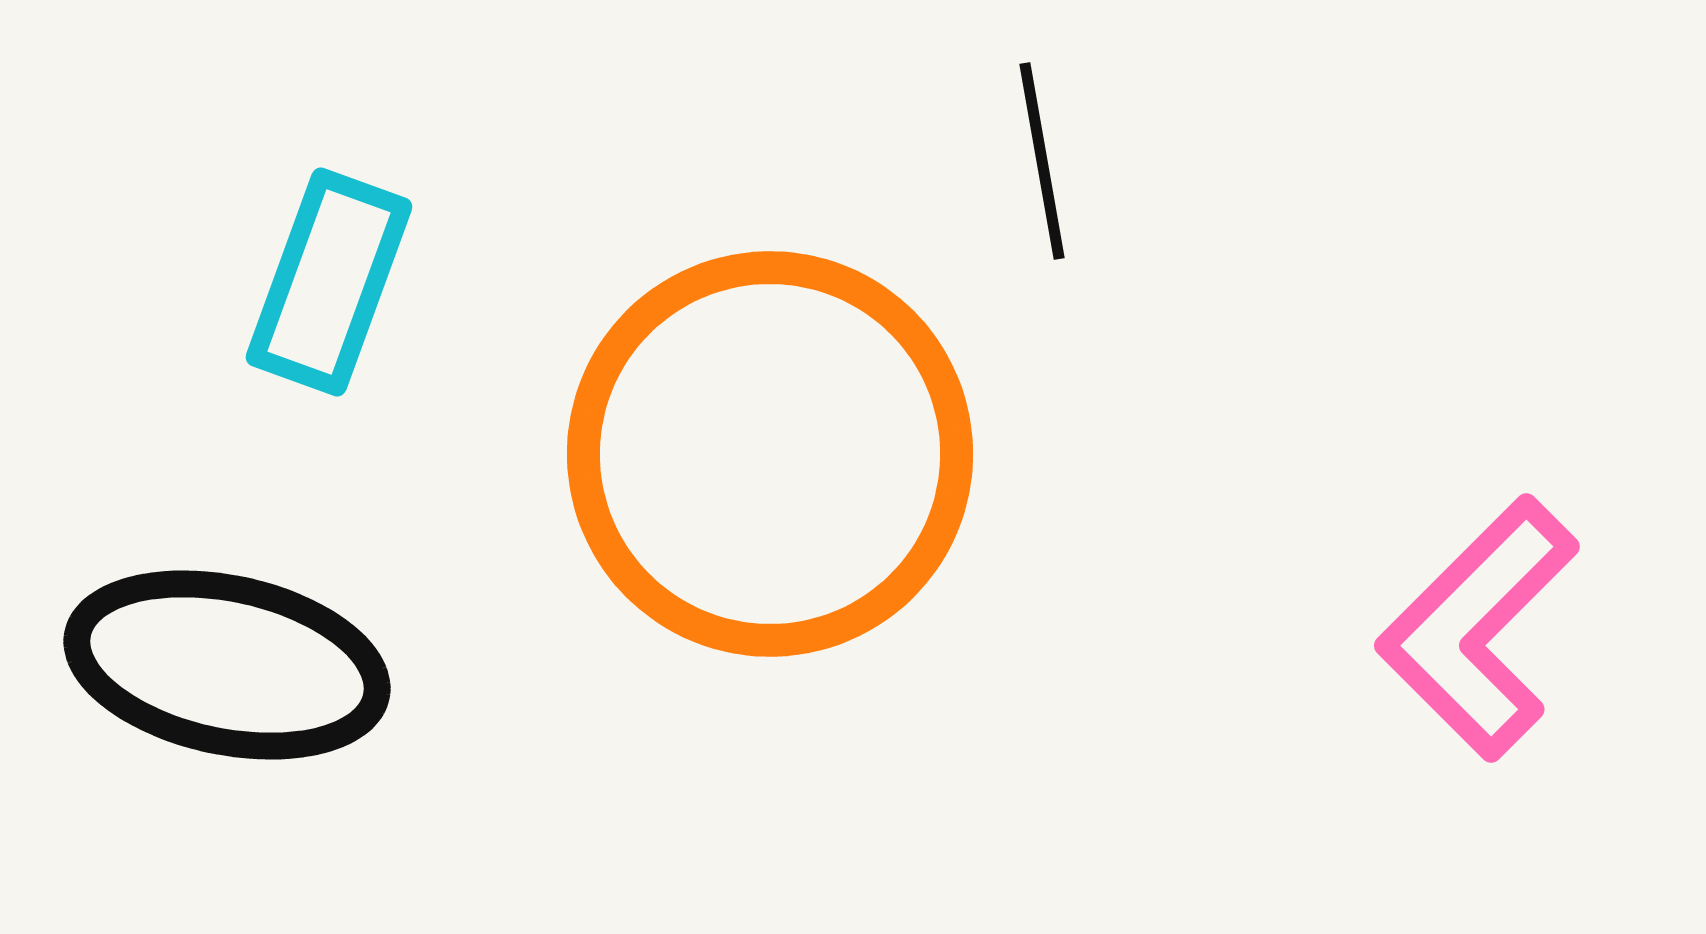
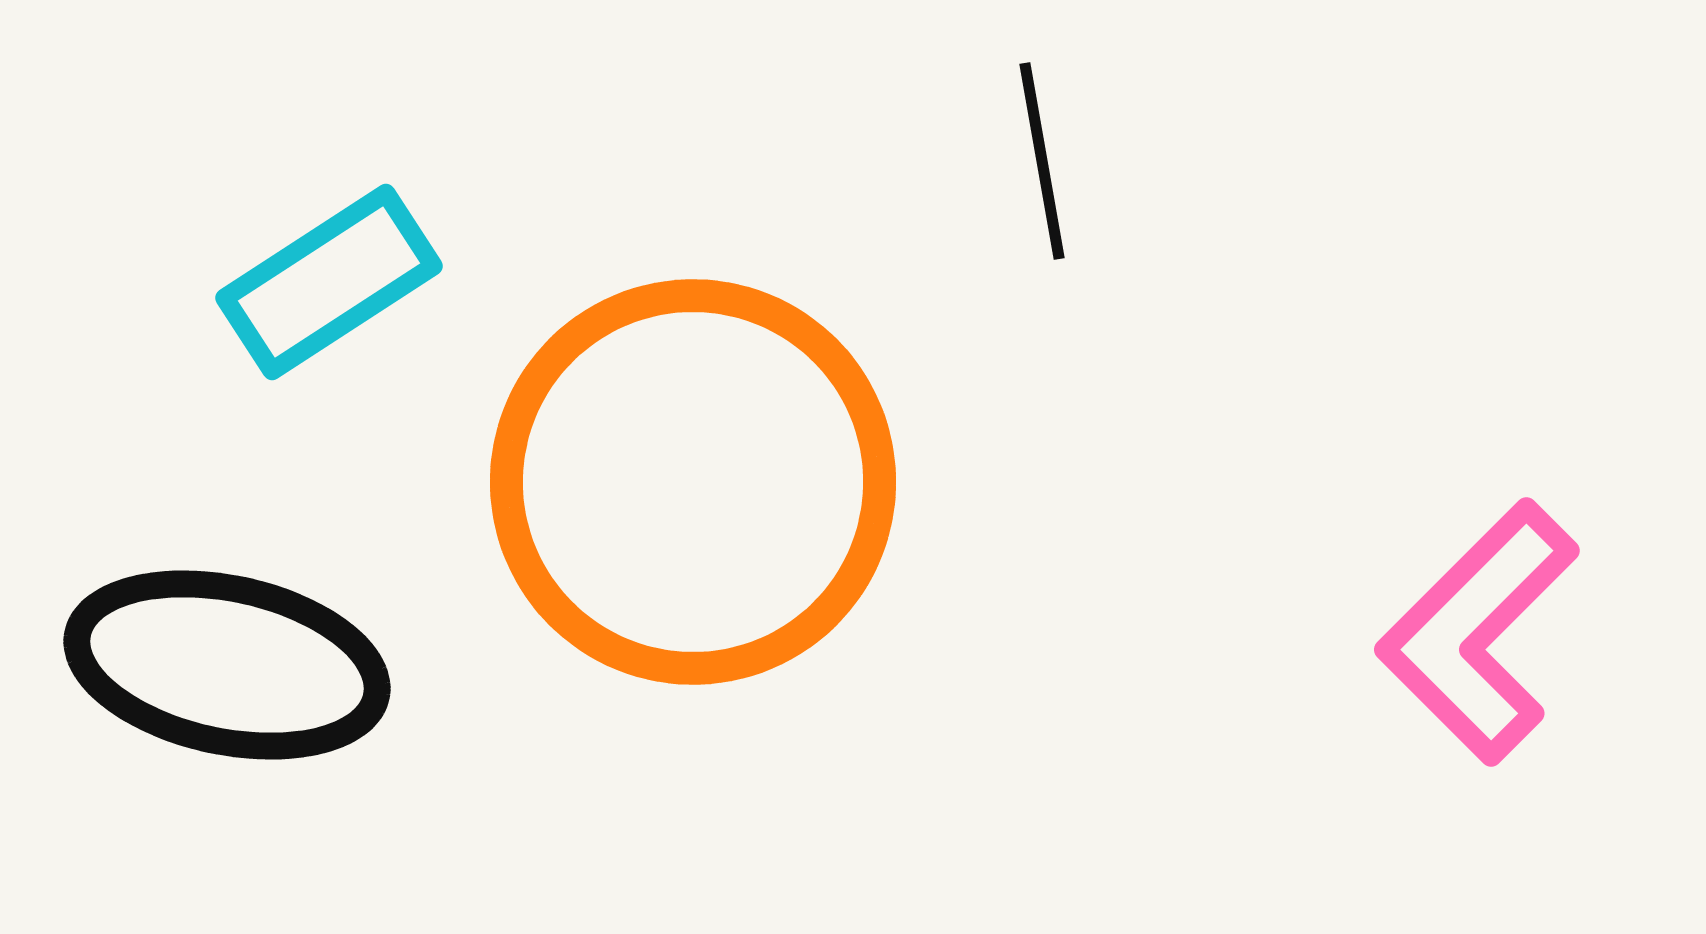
cyan rectangle: rotated 37 degrees clockwise
orange circle: moved 77 px left, 28 px down
pink L-shape: moved 4 px down
